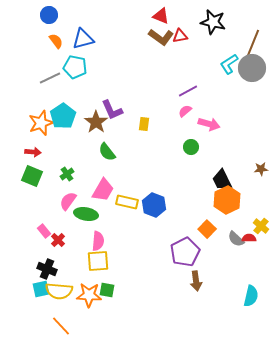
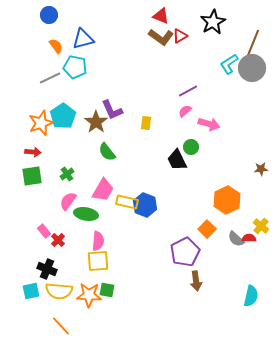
black star at (213, 22): rotated 30 degrees clockwise
red triangle at (180, 36): rotated 21 degrees counterclockwise
orange semicircle at (56, 41): moved 5 px down
yellow rectangle at (144, 124): moved 2 px right, 1 px up
green square at (32, 176): rotated 30 degrees counterclockwise
black trapezoid at (222, 180): moved 45 px left, 20 px up
blue hexagon at (154, 205): moved 9 px left
cyan square at (41, 289): moved 10 px left, 2 px down
